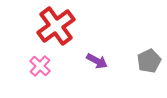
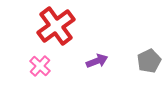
purple arrow: rotated 50 degrees counterclockwise
